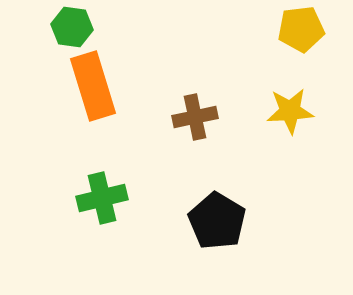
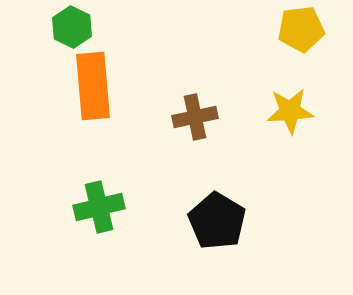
green hexagon: rotated 18 degrees clockwise
orange rectangle: rotated 12 degrees clockwise
green cross: moved 3 px left, 9 px down
